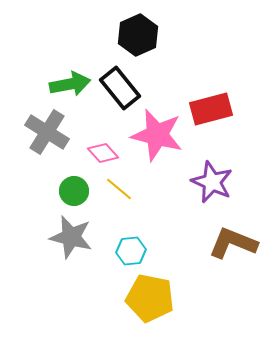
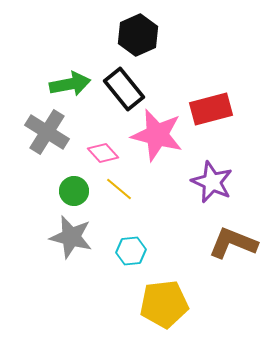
black rectangle: moved 4 px right, 1 px down
yellow pentagon: moved 14 px right, 6 px down; rotated 18 degrees counterclockwise
